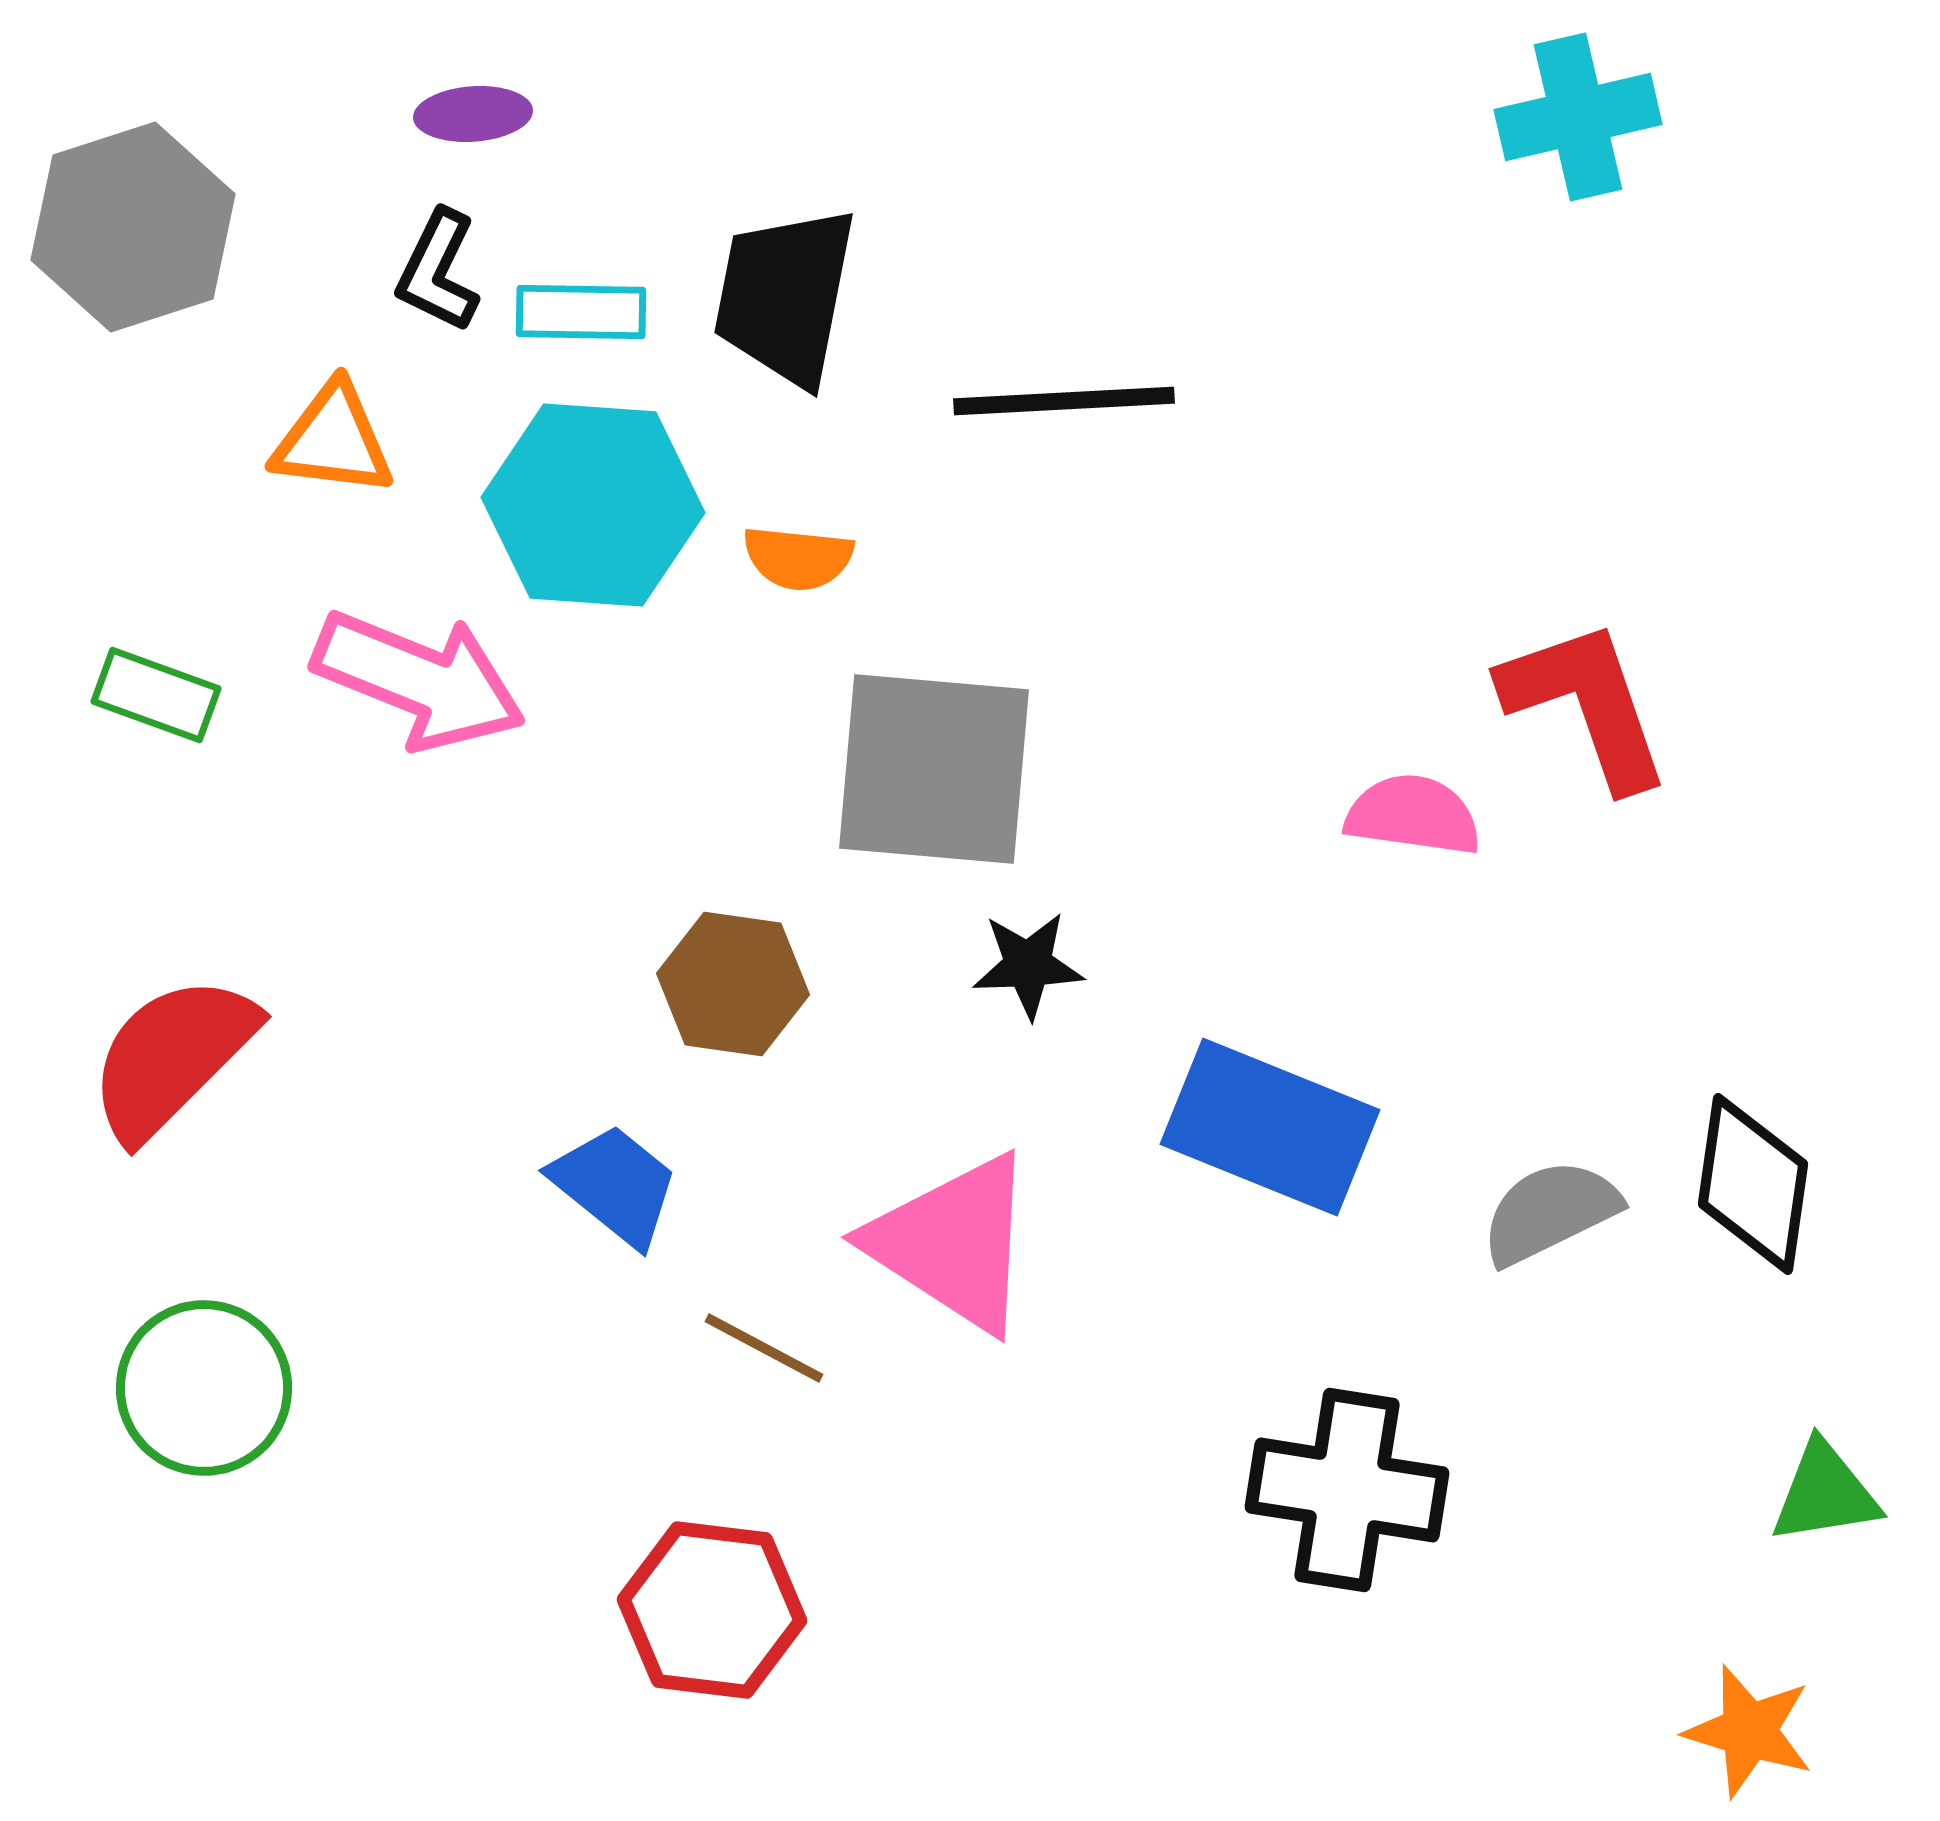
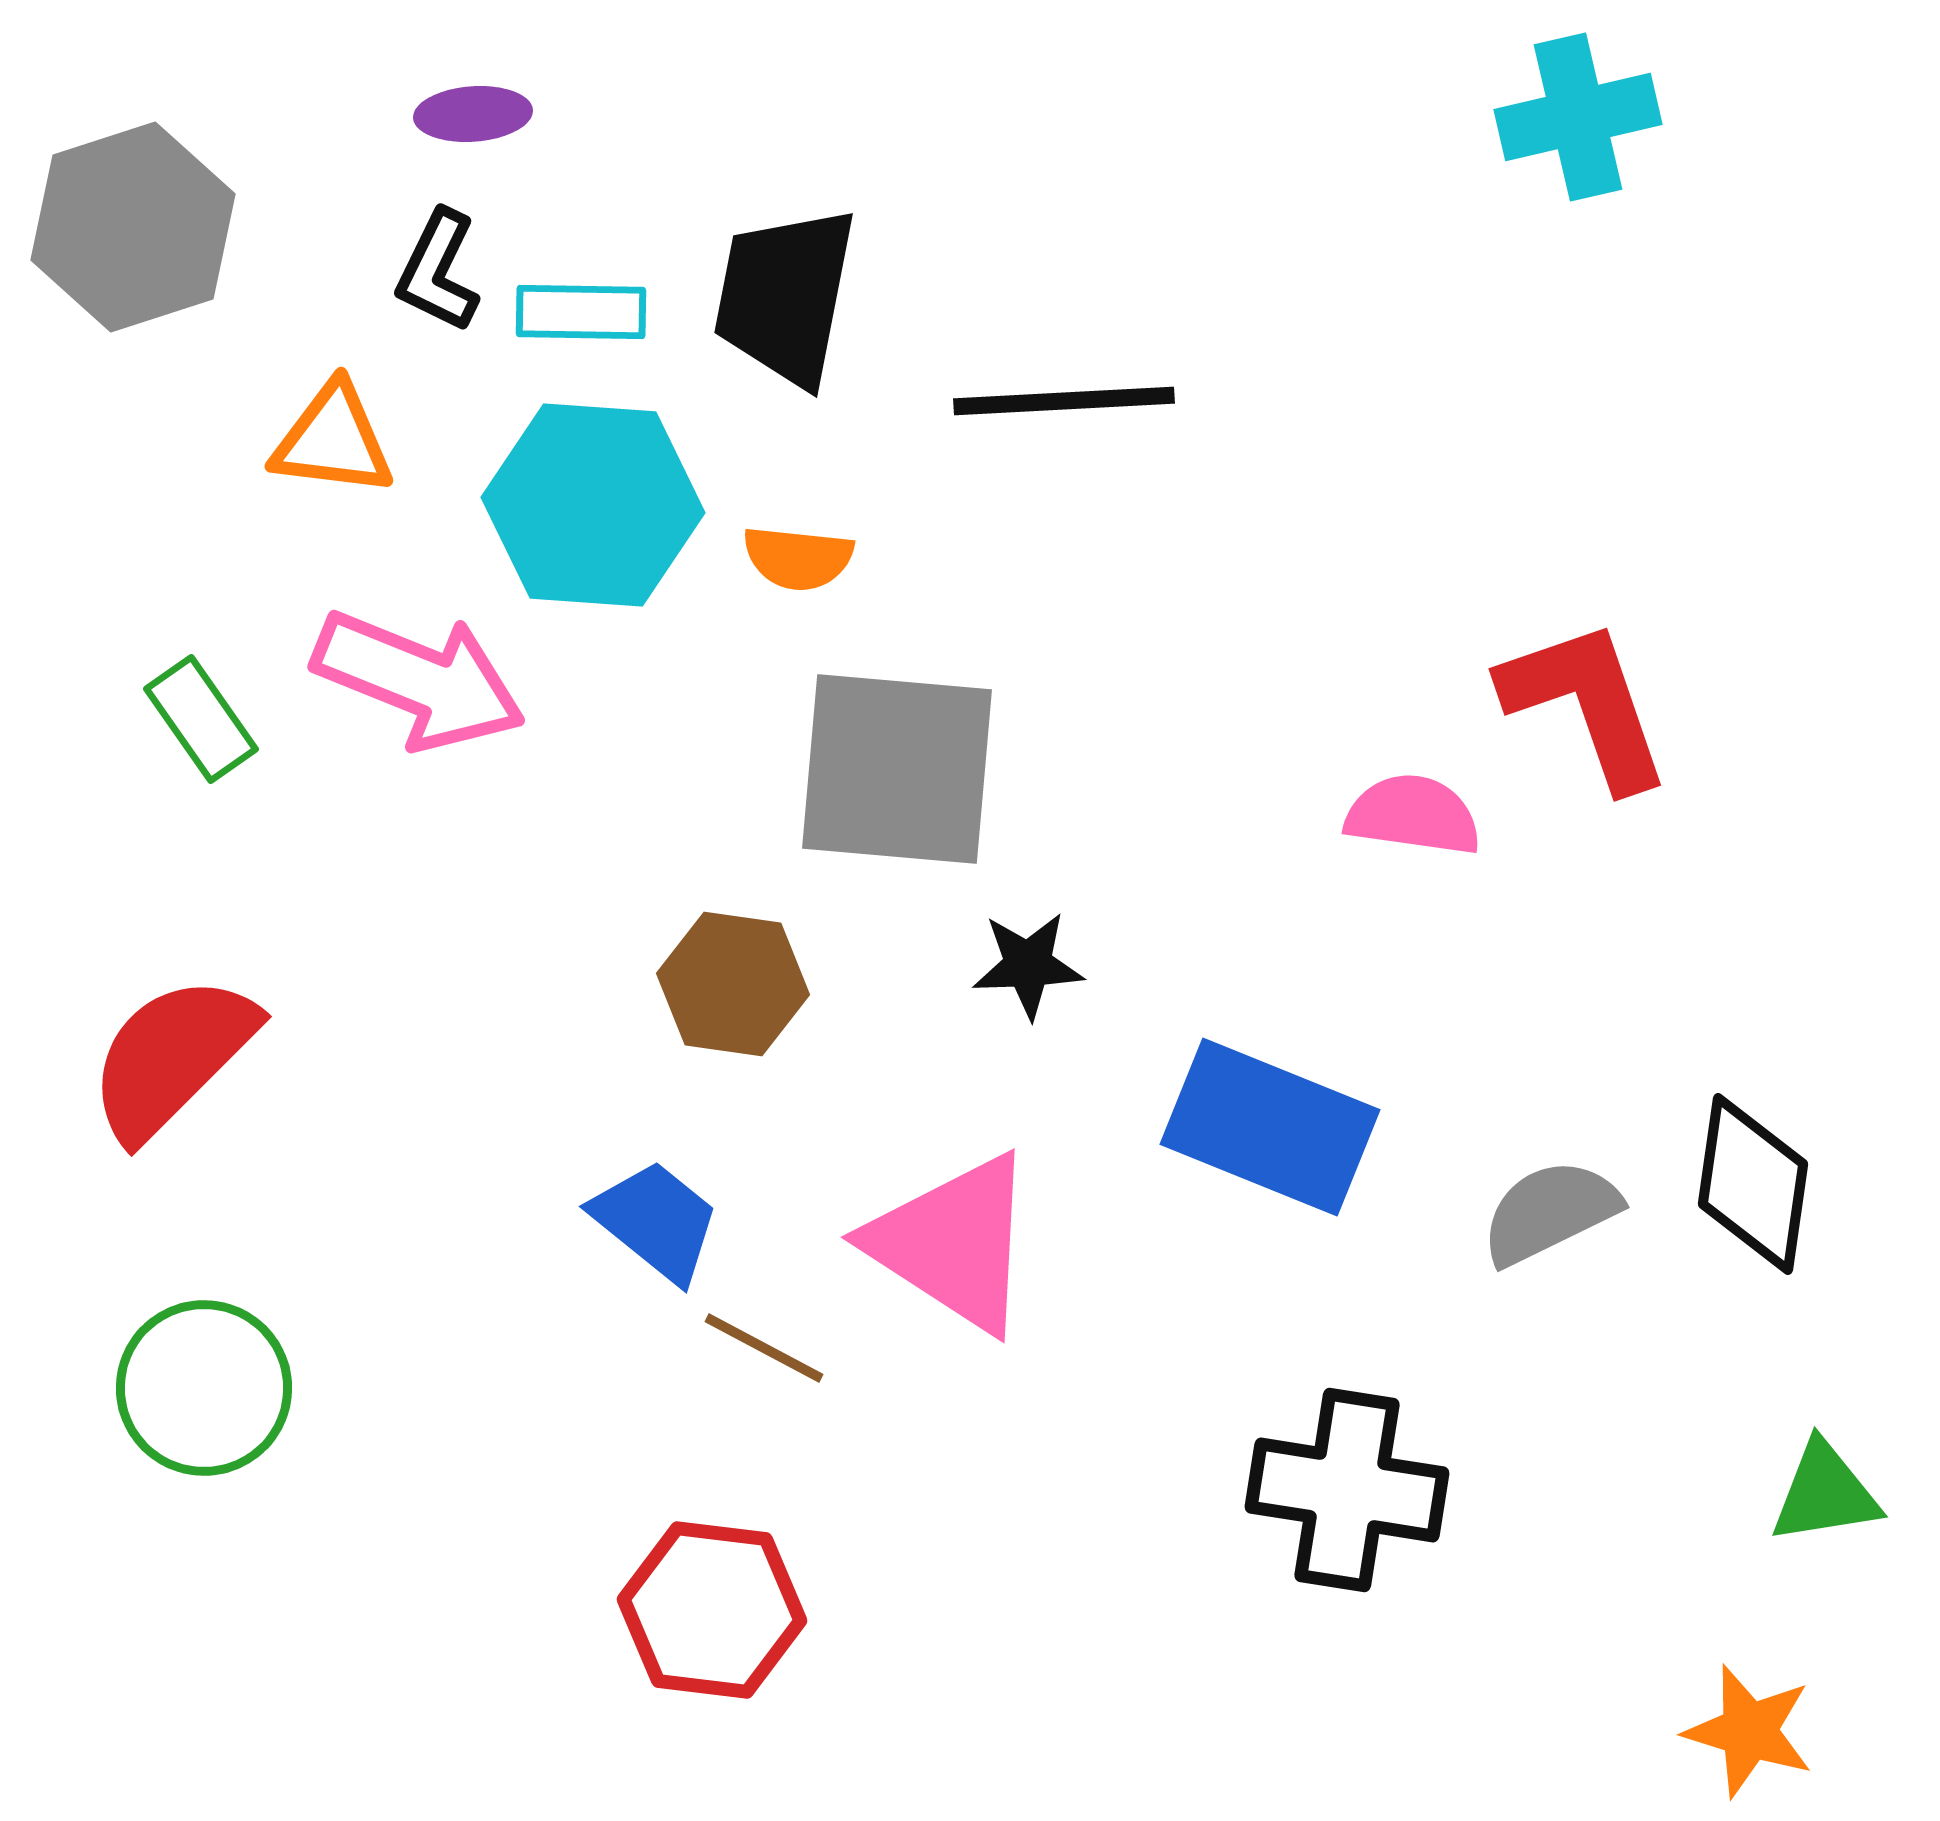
green rectangle: moved 45 px right, 24 px down; rotated 35 degrees clockwise
gray square: moved 37 px left
blue trapezoid: moved 41 px right, 36 px down
